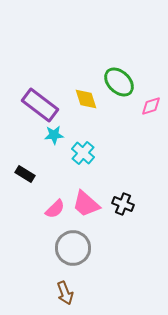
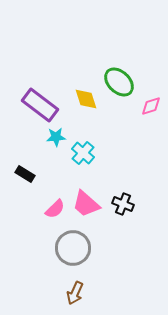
cyan star: moved 2 px right, 2 px down
brown arrow: moved 10 px right; rotated 45 degrees clockwise
